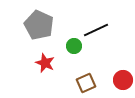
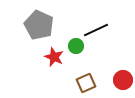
green circle: moved 2 px right
red star: moved 9 px right, 6 px up
